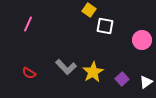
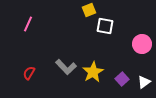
yellow square: rotated 32 degrees clockwise
pink circle: moved 4 px down
red semicircle: rotated 88 degrees clockwise
white triangle: moved 2 px left
